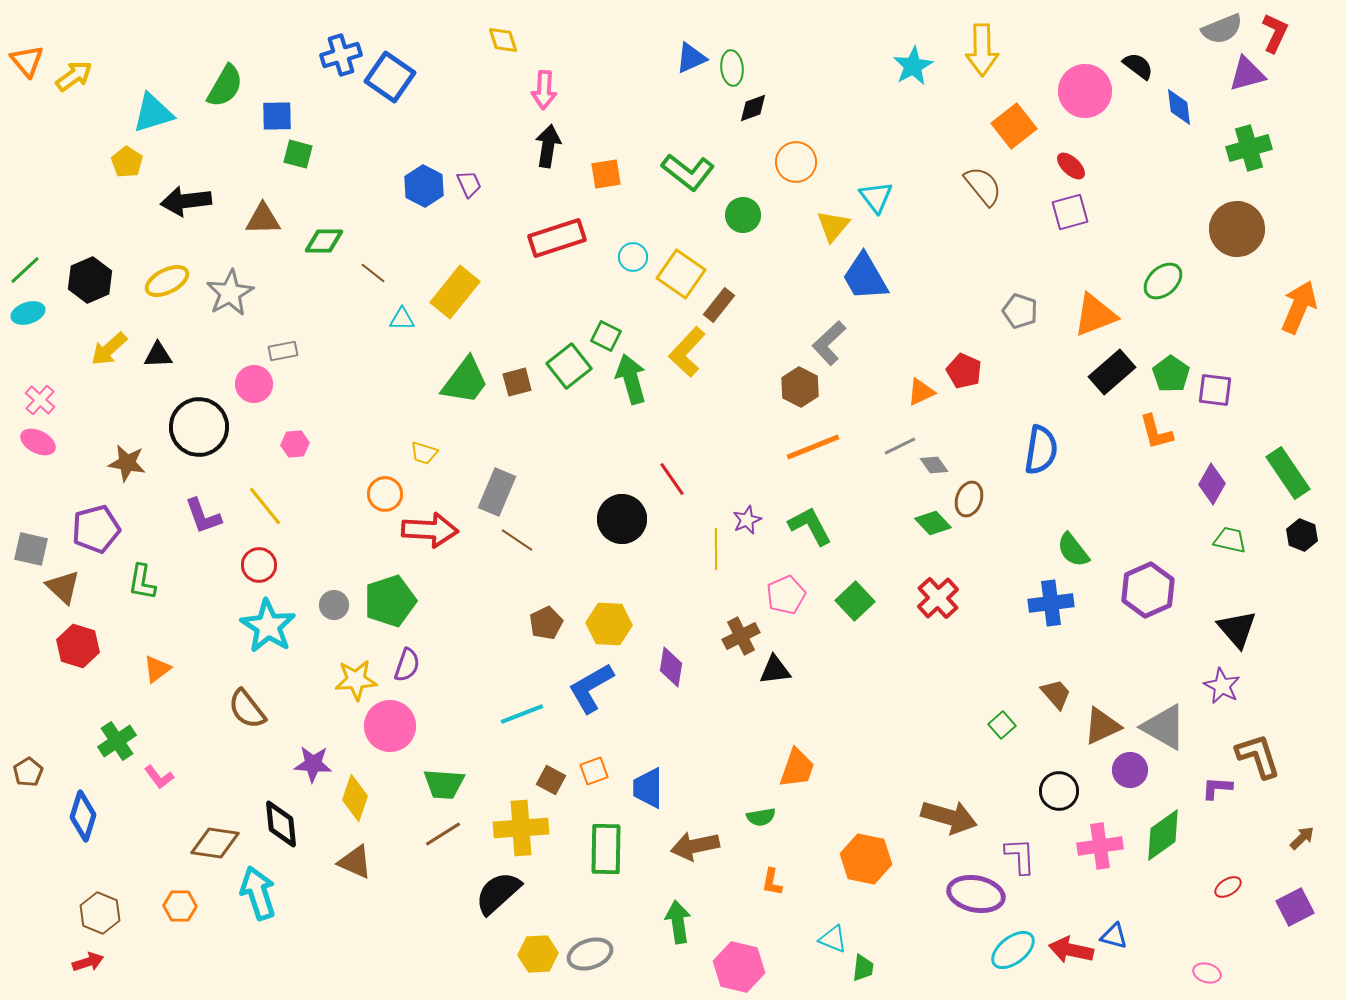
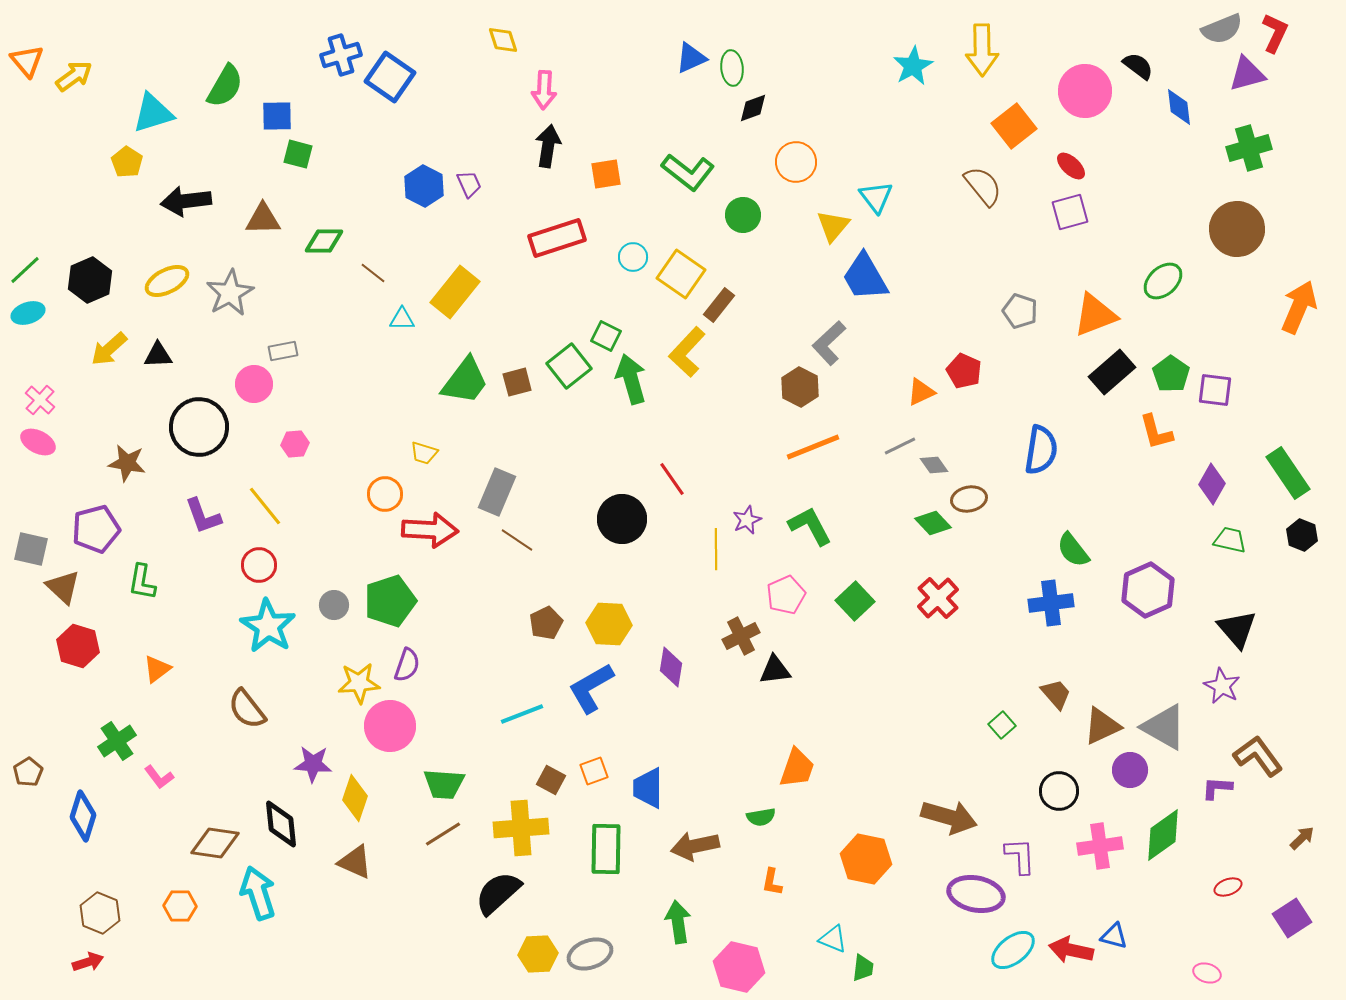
brown ellipse at (969, 499): rotated 60 degrees clockwise
yellow star at (356, 680): moved 3 px right, 3 px down
brown L-shape at (1258, 756): rotated 18 degrees counterclockwise
red ellipse at (1228, 887): rotated 12 degrees clockwise
purple square at (1295, 907): moved 3 px left, 11 px down; rotated 6 degrees counterclockwise
